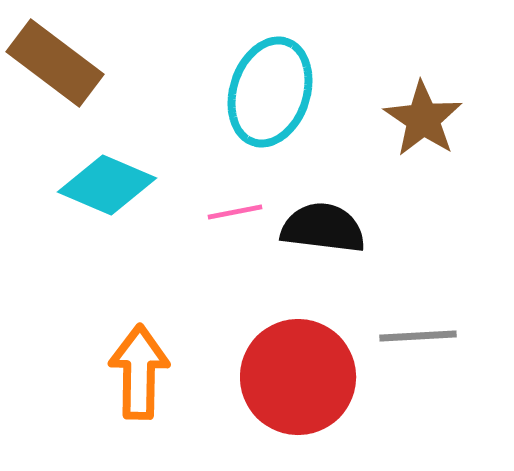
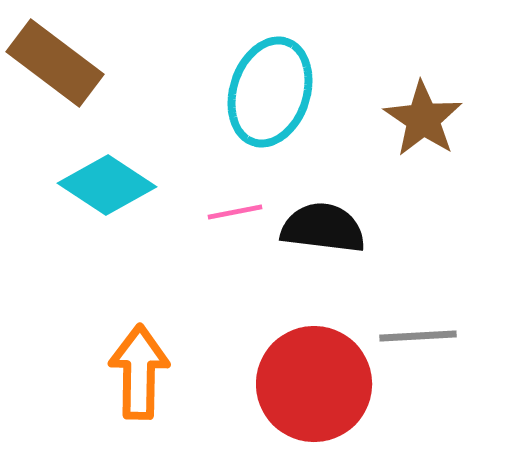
cyan diamond: rotated 10 degrees clockwise
red circle: moved 16 px right, 7 px down
